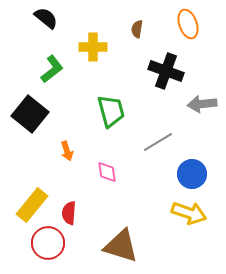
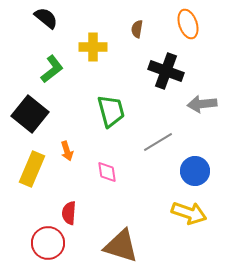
blue circle: moved 3 px right, 3 px up
yellow rectangle: moved 36 px up; rotated 16 degrees counterclockwise
